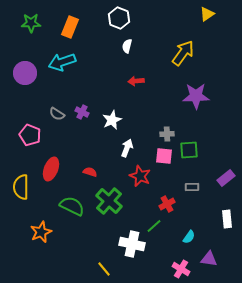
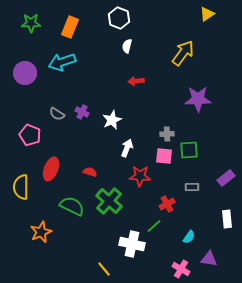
purple star: moved 2 px right, 3 px down
red star: rotated 20 degrees counterclockwise
